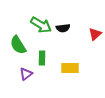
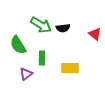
red triangle: rotated 40 degrees counterclockwise
